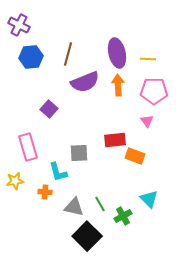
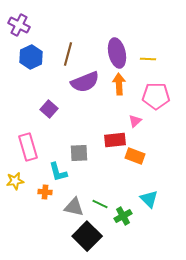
blue hexagon: rotated 20 degrees counterclockwise
orange arrow: moved 1 px right, 1 px up
pink pentagon: moved 2 px right, 5 px down
pink triangle: moved 12 px left; rotated 24 degrees clockwise
green line: rotated 35 degrees counterclockwise
